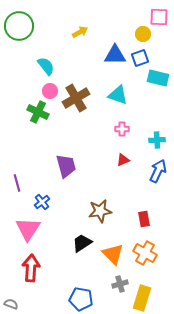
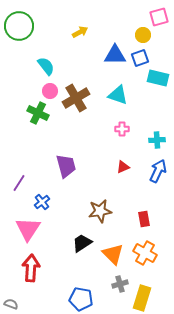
pink square: rotated 18 degrees counterclockwise
yellow circle: moved 1 px down
green cross: moved 1 px down
red triangle: moved 7 px down
purple line: moved 2 px right; rotated 48 degrees clockwise
